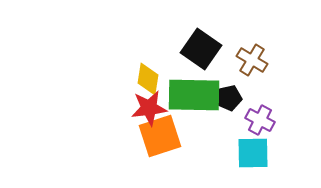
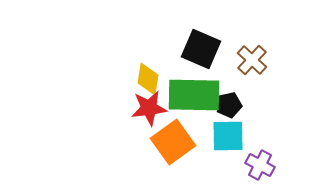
black square: rotated 12 degrees counterclockwise
brown cross: rotated 12 degrees clockwise
black pentagon: moved 7 px down
purple cross: moved 45 px down
orange square: moved 13 px right, 6 px down; rotated 18 degrees counterclockwise
cyan square: moved 25 px left, 17 px up
